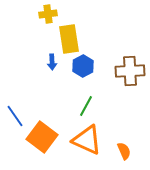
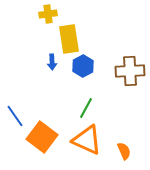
green line: moved 2 px down
